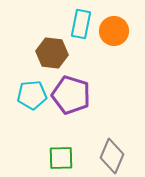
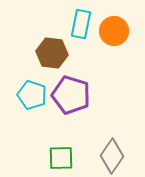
cyan pentagon: rotated 24 degrees clockwise
gray diamond: rotated 12 degrees clockwise
